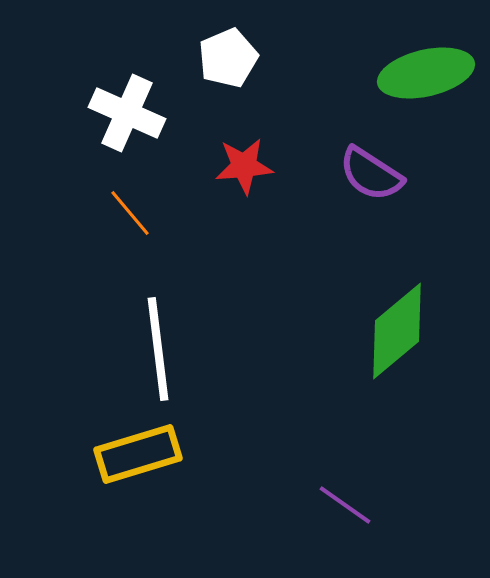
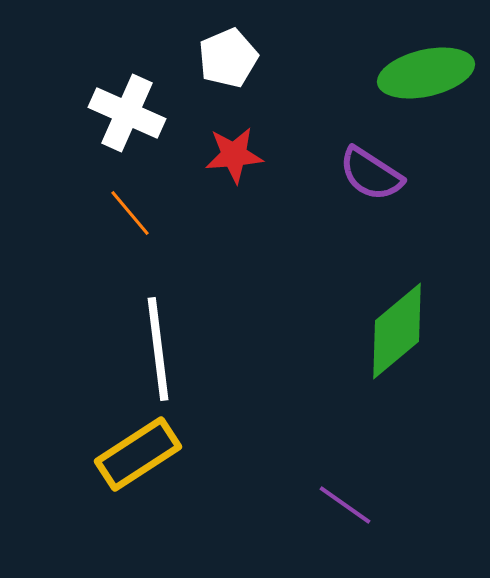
red star: moved 10 px left, 11 px up
yellow rectangle: rotated 16 degrees counterclockwise
